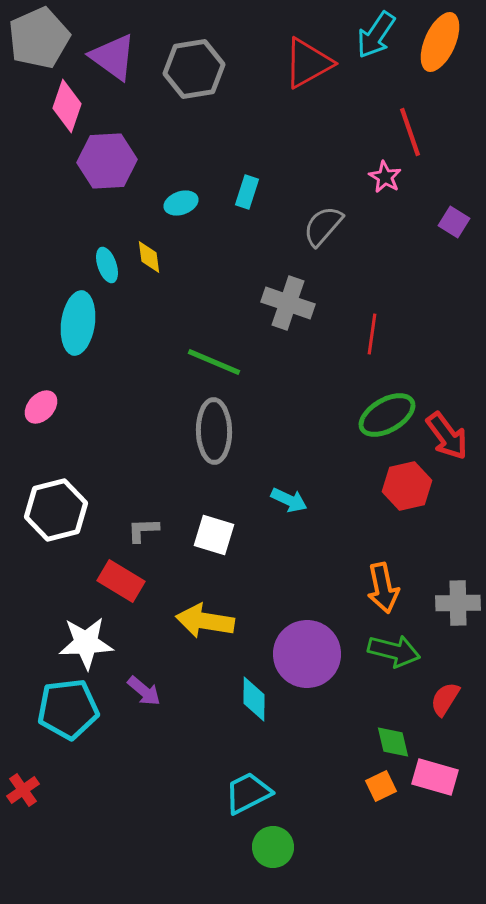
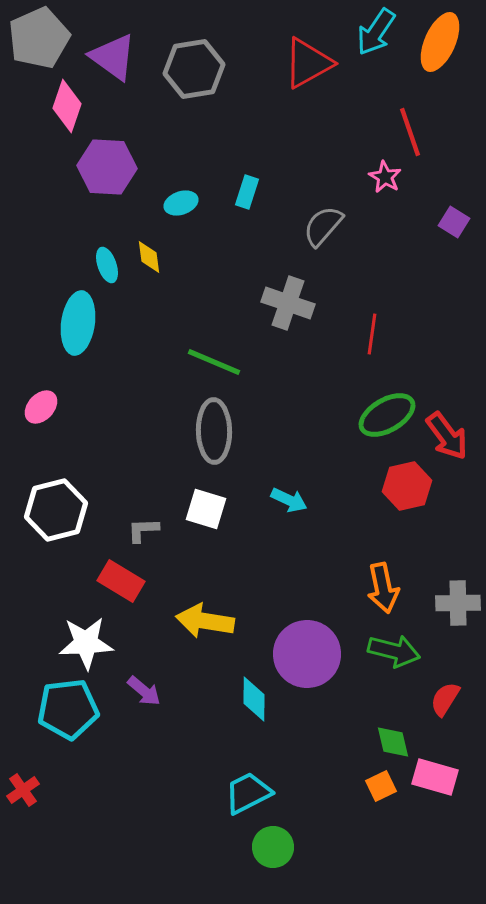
cyan arrow at (376, 35): moved 3 px up
purple hexagon at (107, 161): moved 6 px down; rotated 6 degrees clockwise
white square at (214, 535): moved 8 px left, 26 px up
